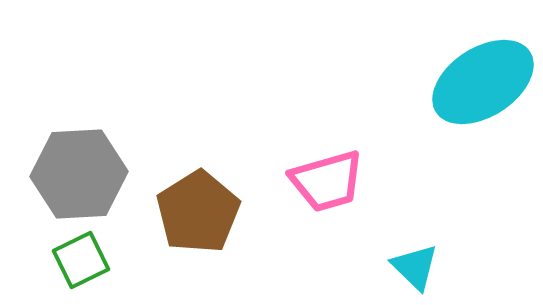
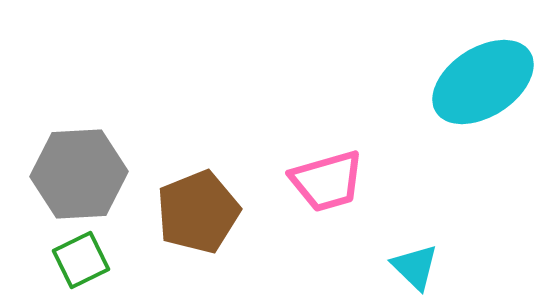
brown pentagon: rotated 10 degrees clockwise
